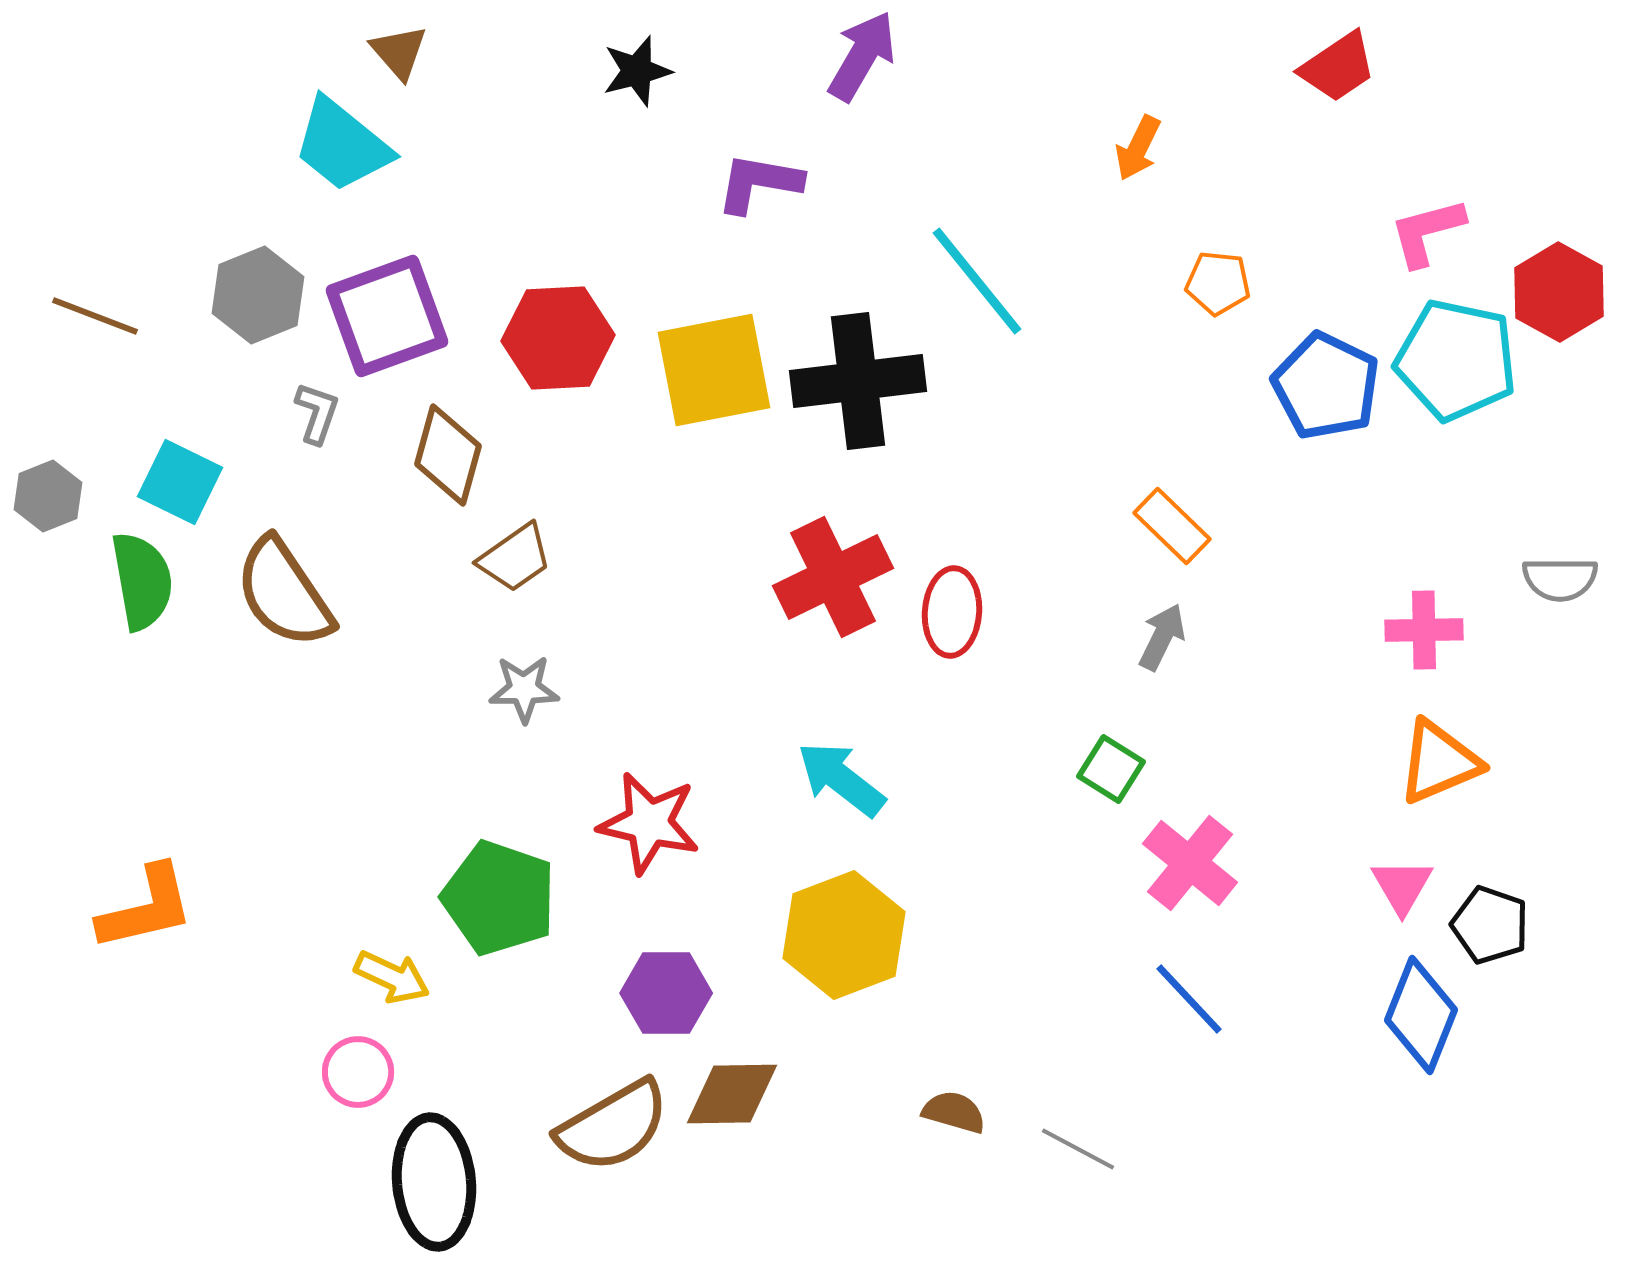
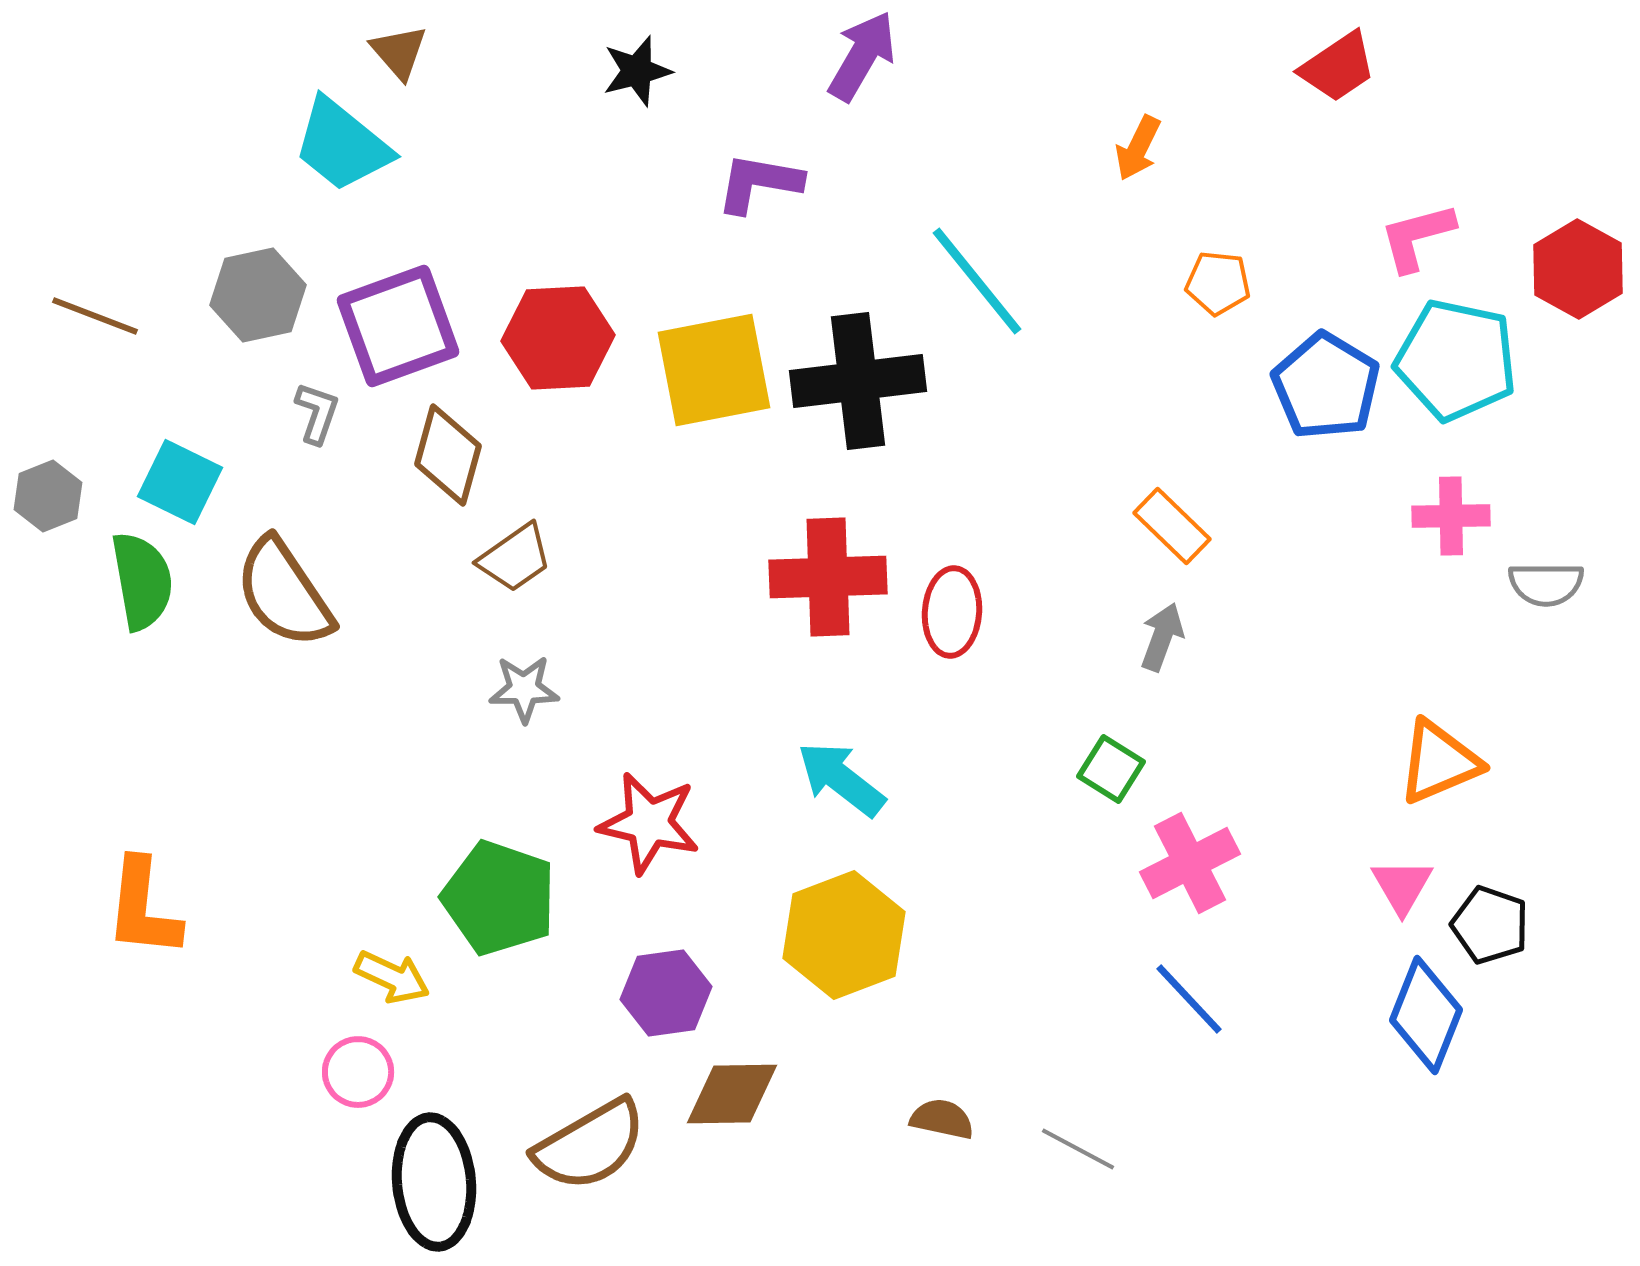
pink L-shape at (1427, 232): moved 10 px left, 5 px down
red hexagon at (1559, 292): moved 19 px right, 23 px up
gray hexagon at (258, 295): rotated 10 degrees clockwise
purple square at (387, 316): moved 11 px right, 10 px down
blue pentagon at (1326, 386): rotated 5 degrees clockwise
red cross at (833, 577): moved 5 px left; rotated 24 degrees clockwise
gray semicircle at (1560, 579): moved 14 px left, 5 px down
pink cross at (1424, 630): moved 27 px right, 114 px up
gray arrow at (1162, 637): rotated 6 degrees counterclockwise
pink cross at (1190, 863): rotated 24 degrees clockwise
orange L-shape at (146, 908): moved 3 px left; rotated 109 degrees clockwise
purple hexagon at (666, 993): rotated 8 degrees counterclockwise
blue diamond at (1421, 1015): moved 5 px right
brown semicircle at (954, 1112): moved 12 px left, 7 px down; rotated 4 degrees counterclockwise
brown semicircle at (613, 1126): moved 23 px left, 19 px down
